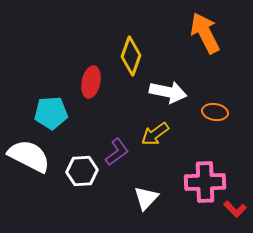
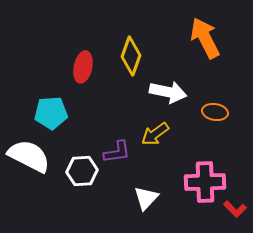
orange arrow: moved 5 px down
red ellipse: moved 8 px left, 15 px up
purple L-shape: rotated 28 degrees clockwise
